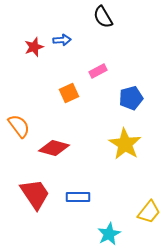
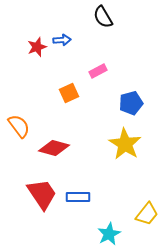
red star: moved 3 px right
blue pentagon: moved 5 px down
red trapezoid: moved 7 px right
yellow trapezoid: moved 2 px left, 2 px down
